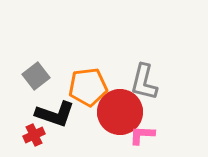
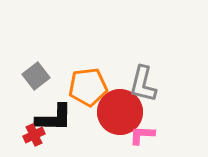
gray L-shape: moved 1 px left, 2 px down
black L-shape: moved 1 px left, 4 px down; rotated 18 degrees counterclockwise
